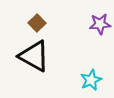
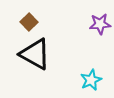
brown square: moved 8 px left, 1 px up
black triangle: moved 1 px right, 2 px up
